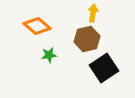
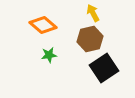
yellow arrow: rotated 36 degrees counterclockwise
orange diamond: moved 6 px right, 1 px up
brown hexagon: moved 3 px right
